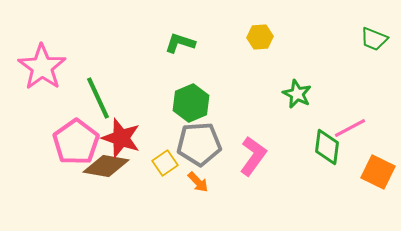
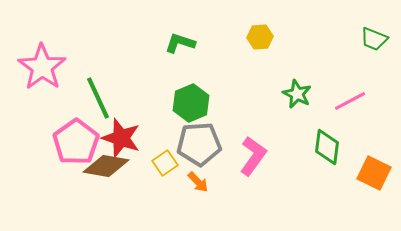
pink line: moved 27 px up
orange square: moved 4 px left, 1 px down
